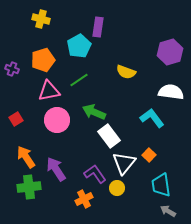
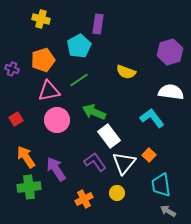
purple rectangle: moved 3 px up
purple L-shape: moved 12 px up
yellow circle: moved 5 px down
